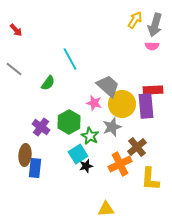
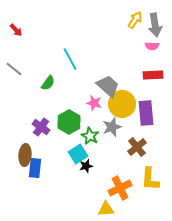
gray arrow: rotated 25 degrees counterclockwise
red rectangle: moved 15 px up
purple rectangle: moved 7 px down
orange cross: moved 24 px down
